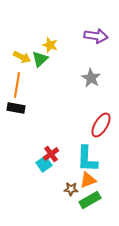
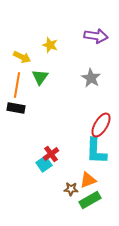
green triangle: moved 18 px down; rotated 12 degrees counterclockwise
cyan L-shape: moved 9 px right, 8 px up
